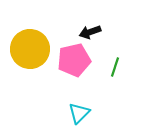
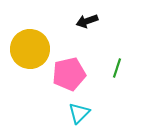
black arrow: moved 3 px left, 11 px up
pink pentagon: moved 5 px left, 14 px down
green line: moved 2 px right, 1 px down
